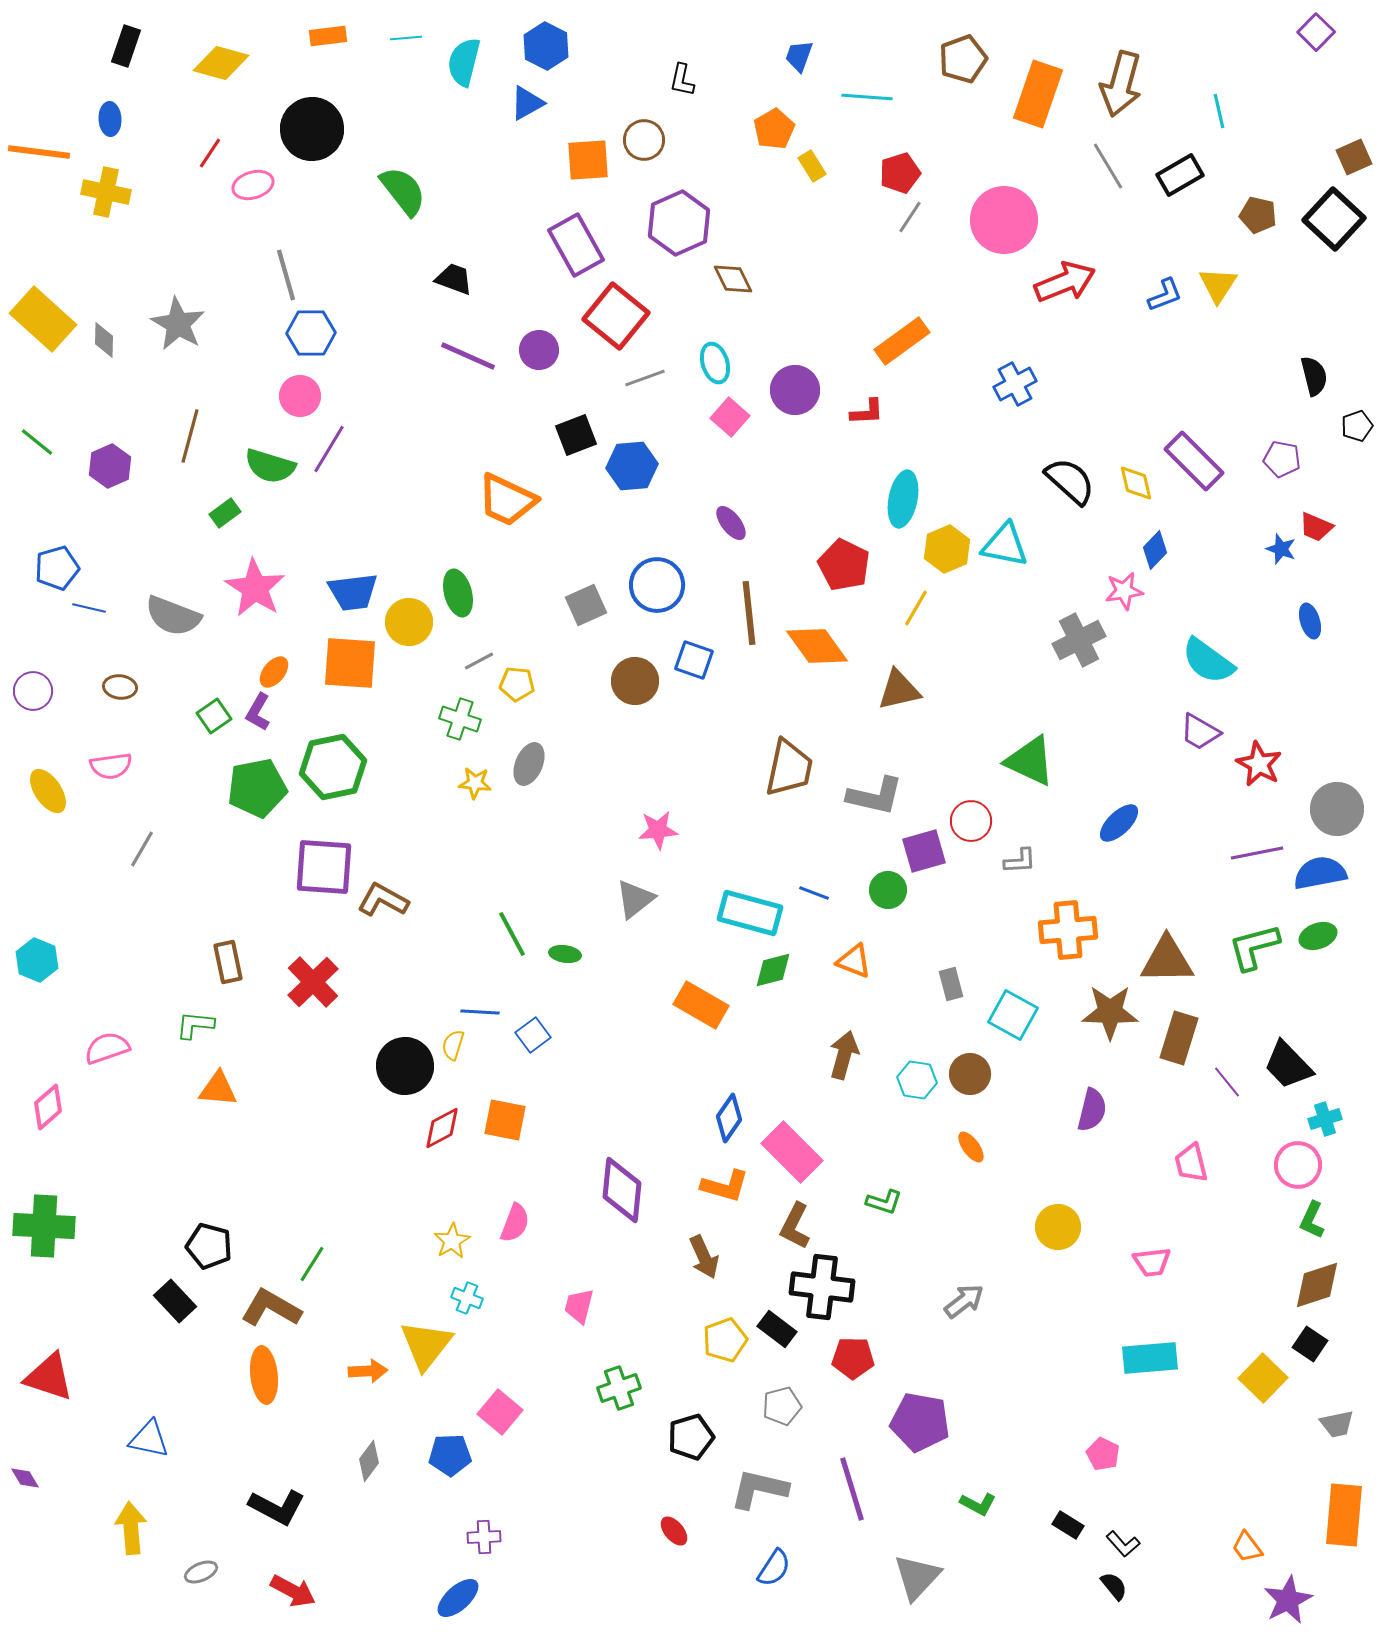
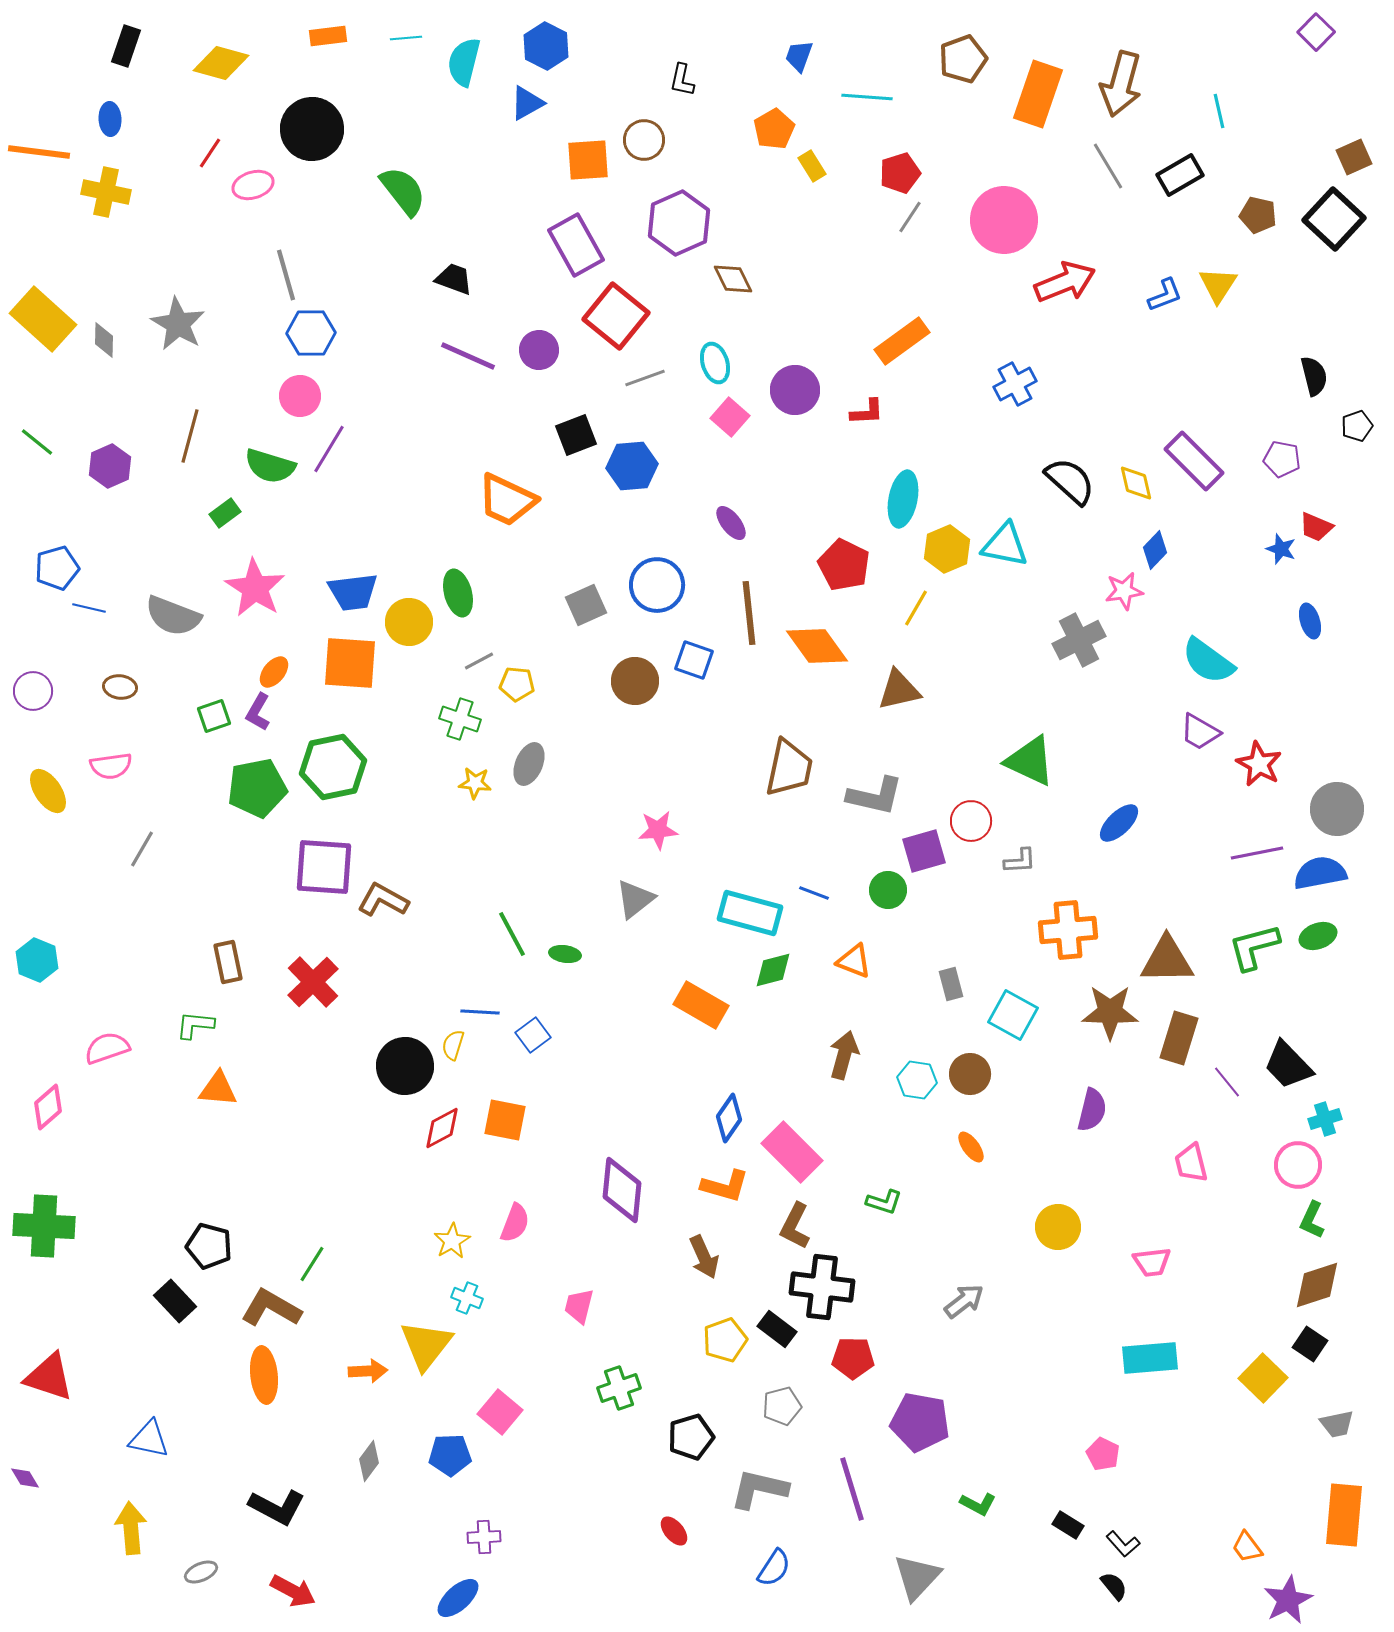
green square at (214, 716): rotated 16 degrees clockwise
